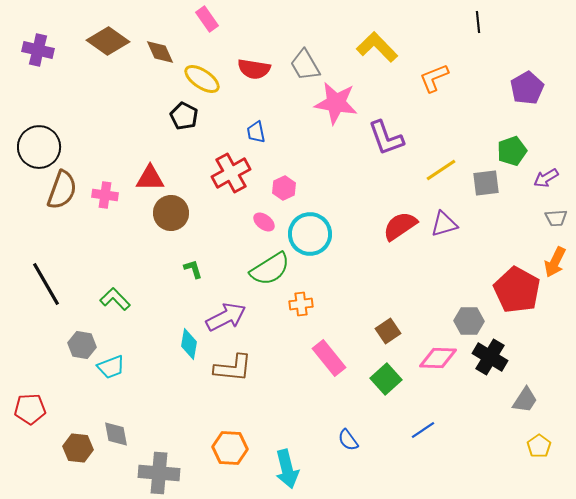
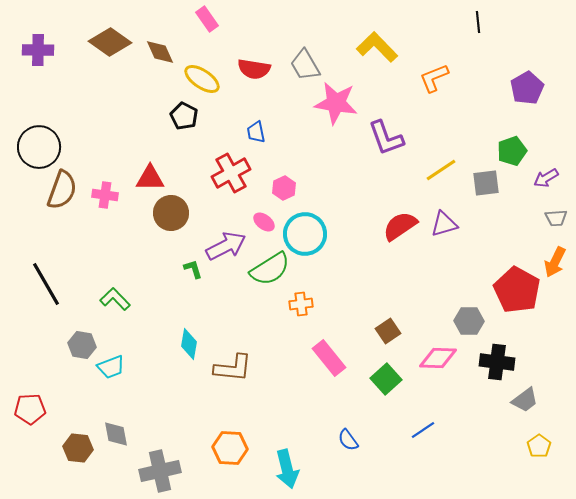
brown diamond at (108, 41): moved 2 px right, 1 px down
purple cross at (38, 50): rotated 12 degrees counterclockwise
cyan circle at (310, 234): moved 5 px left
purple arrow at (226, 317): moved 71 px up
black cross at (490, 357): moved 7 px right, 5 px down; rotated 24 degrees counterclockwise
gray trapezoid at (525, 400): rotated 20 degrees clockwise
gray cross at (159, 473): moved 1 px right, 2 px up; rotated 18 degrees counterclockwise
